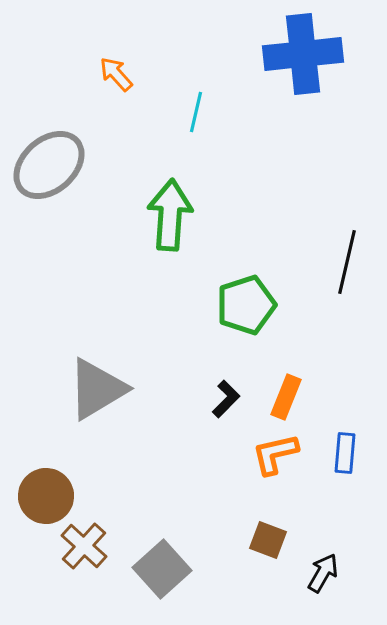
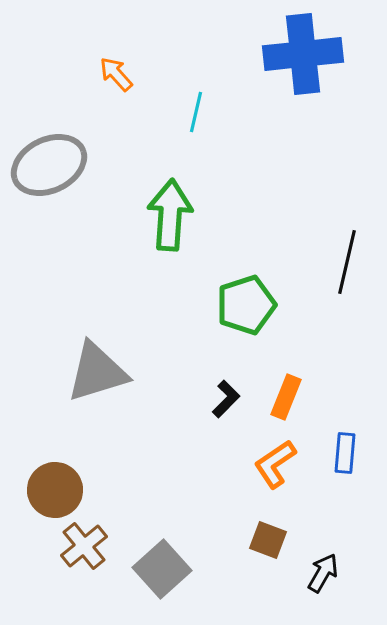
gray ellipse: rotated 16 degrees clockwise
gray triangle: moved 17 px up; rotated 14 degrees clockwise
orange L-shape: moved 10 px down; rotated 21 degrees counterclockwise
brown circle: moved 9 px right, 6 px up
brown cross: rotated 9 degrees clockwise
